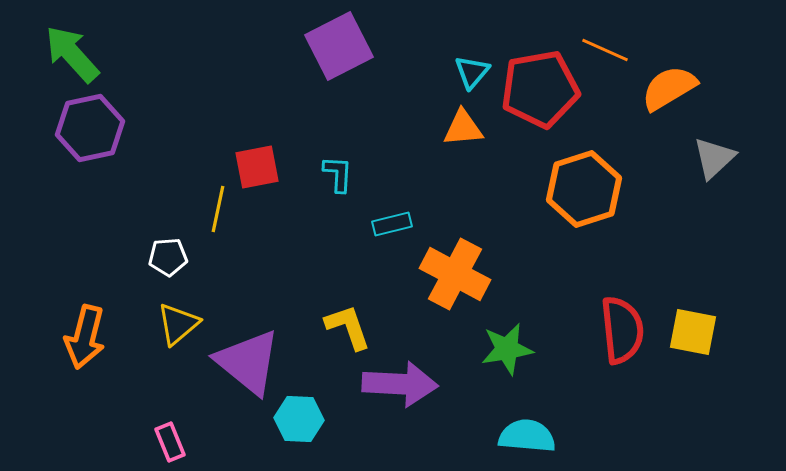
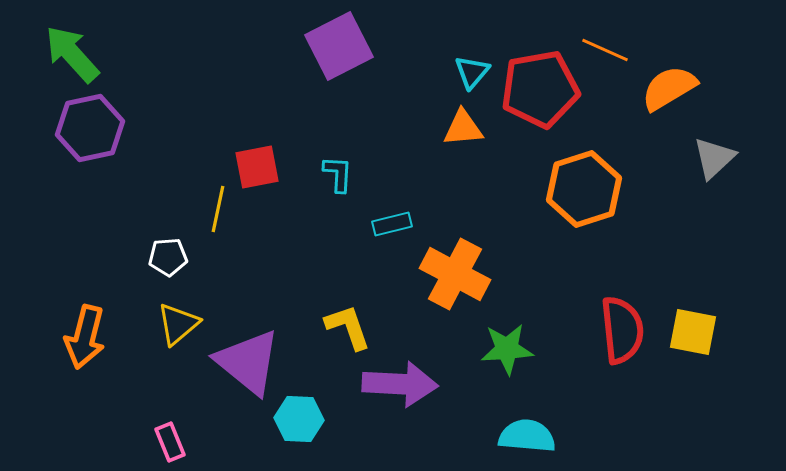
green star: rotated 6 degrees clockwise
